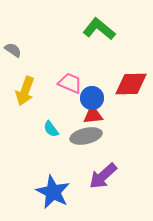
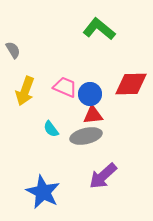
gray semicircle: rotated 24 degrees clockwise
pink trapezoid: moved 5 px left, 4 px down
blue circle: moved 2 px left, 4 px up
blue star: moved 10 px left
